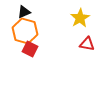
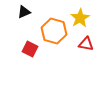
orange hexagon: moved 29 px right
red triangle: moved 1 px left
